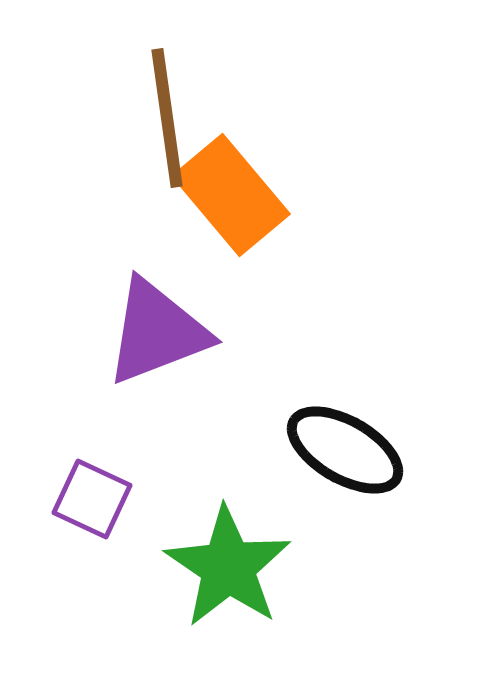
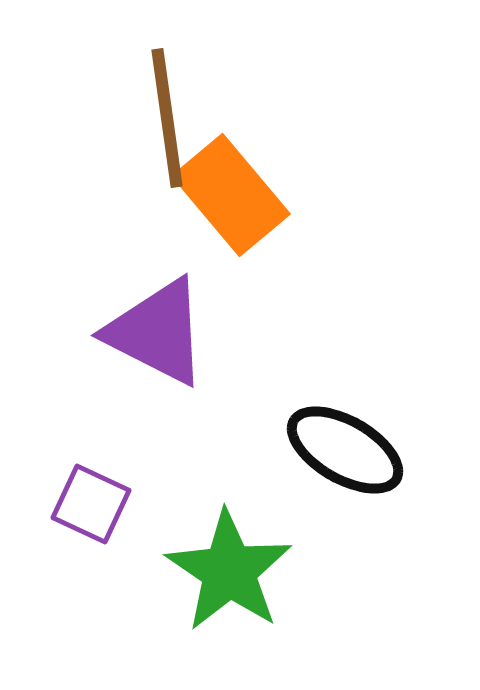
purple triangle: rotated 48 degrees clockwise
purple square: moved 1 px left, 5 px down
green star: moved 1 px right, 4 px down
